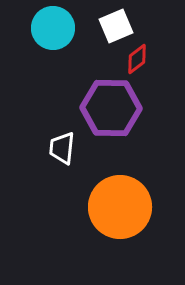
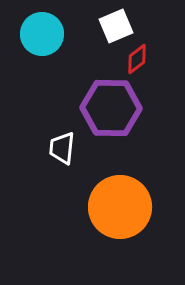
cyan circle: moved 11 px left, 6 px down
